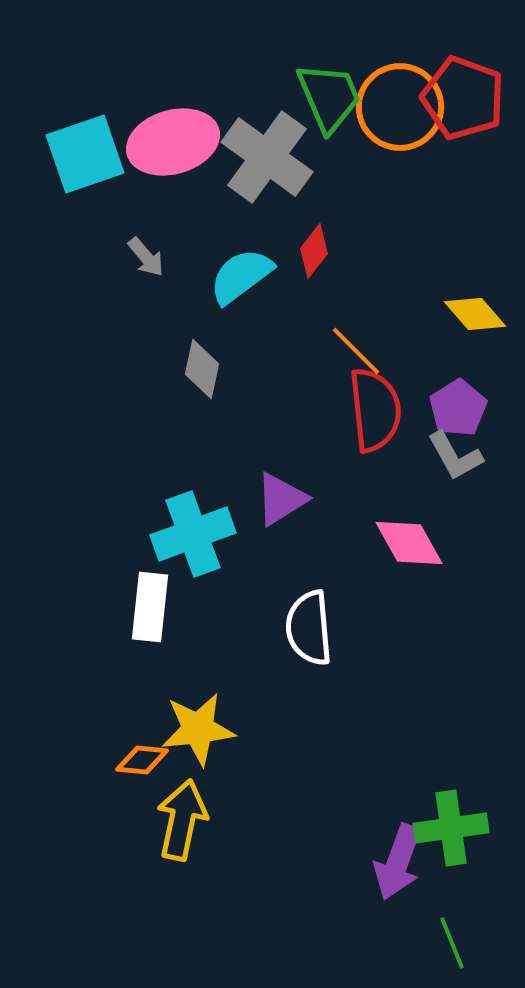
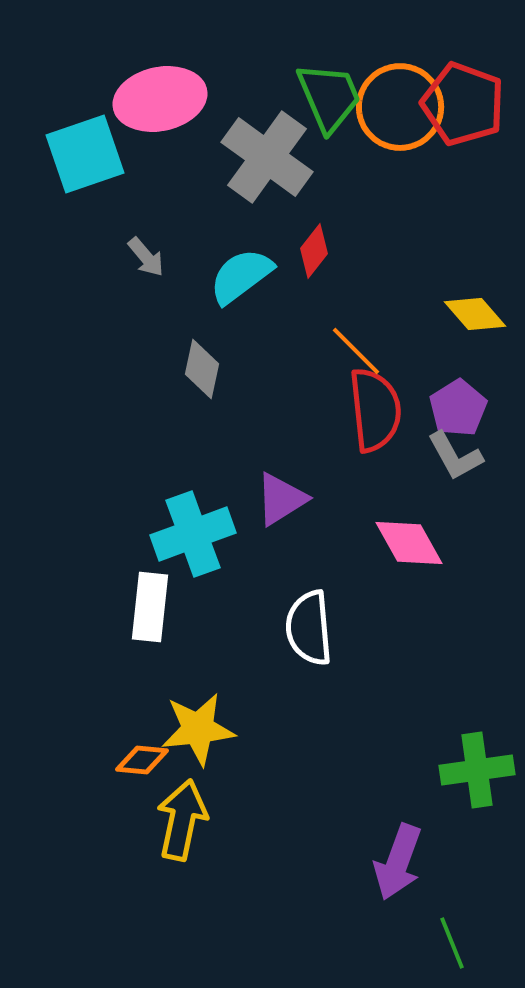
red pentagon: moved 6 px down
pink ellipse: moved 13 px left, 43 px up; rotated 4 degrees clockwise
green cross: moved 26 px right, 58 px up
